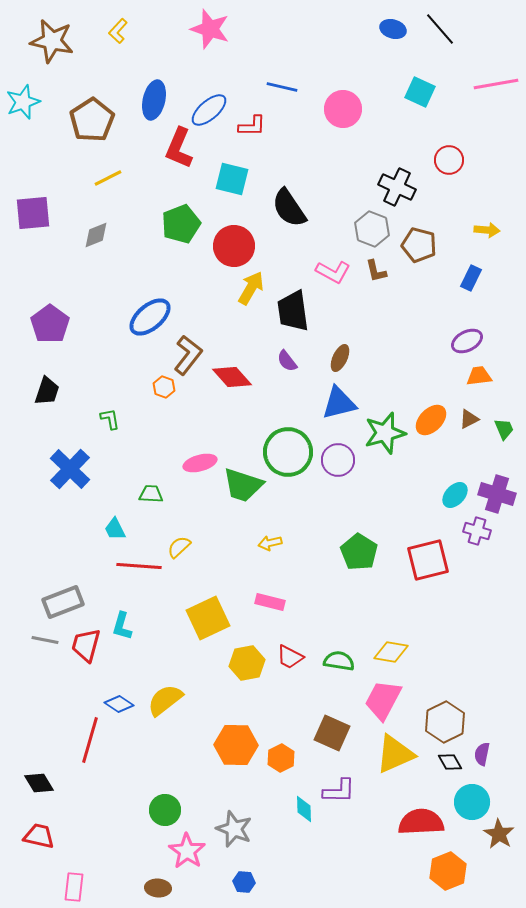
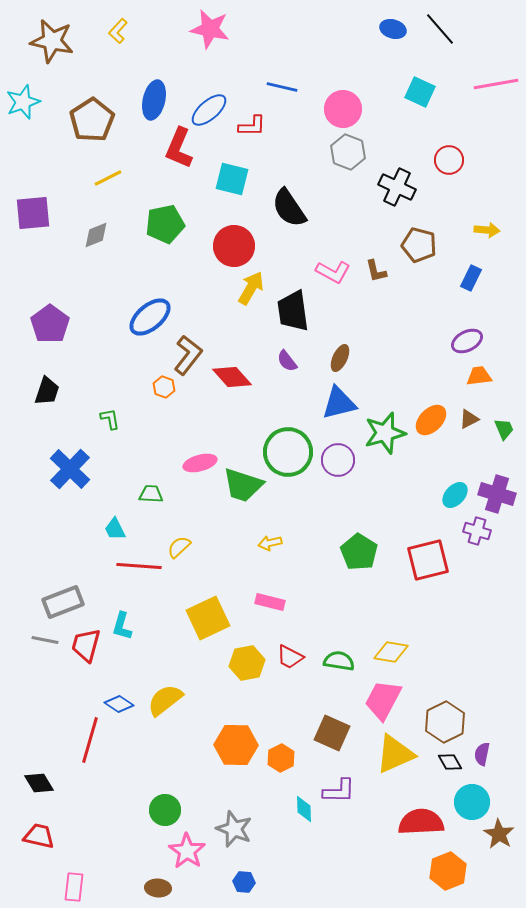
pink star at (210, 29): rotated 6 degrees counterclockwise
green pentagon at (181, 224): moved 16 px left; rotated 9 degrees clockwise
gray hexagon at (372, 229): moved 24 px left, 77 px up
